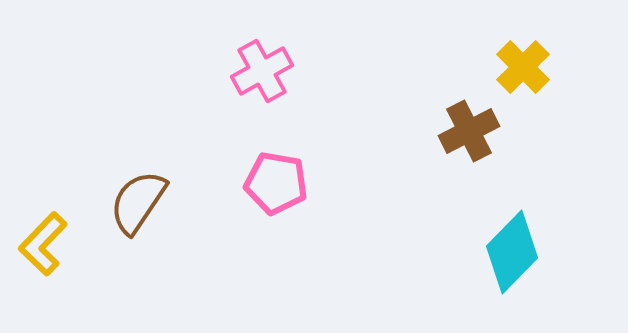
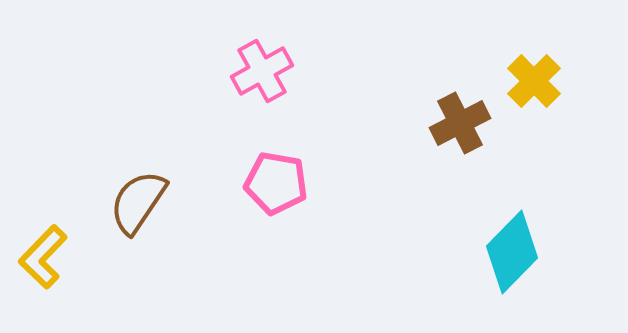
yellow cross: moved 11 px right, 14 px down
brown cross: moved 9 px left, 8 px up
yellow L-shape: moved 13 px down
